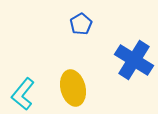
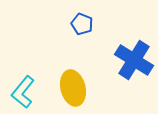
blue pentagon: moved 1 px right; rotated 20 degrees counterclockwise
cyan L-shape: moved 2 px up
